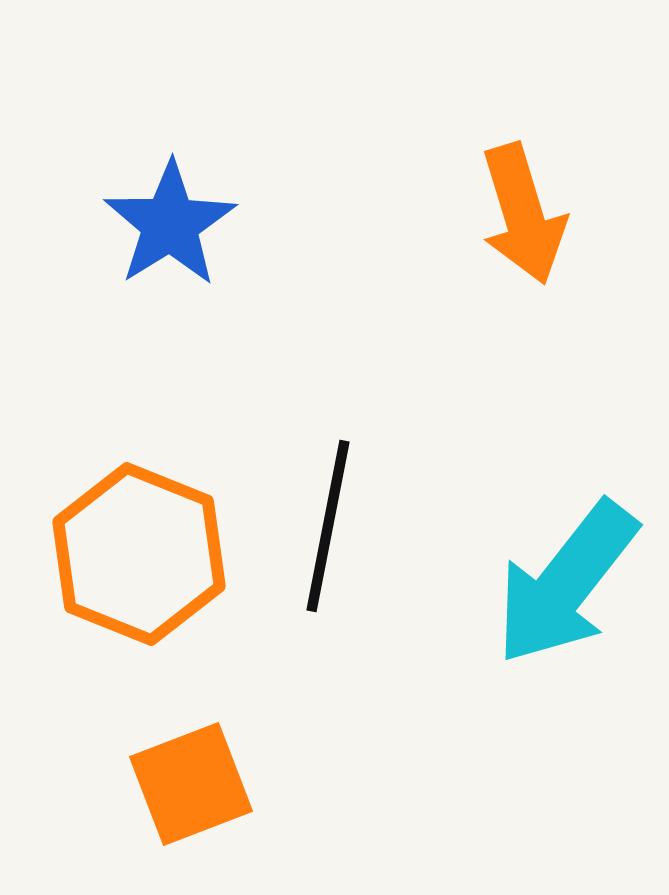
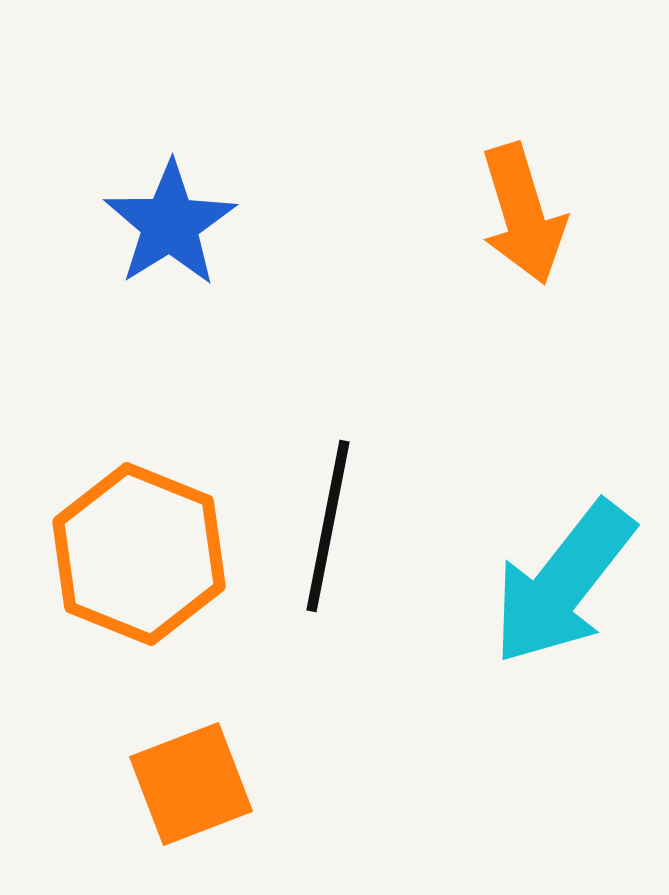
cyan arrow: moved 3 px left
